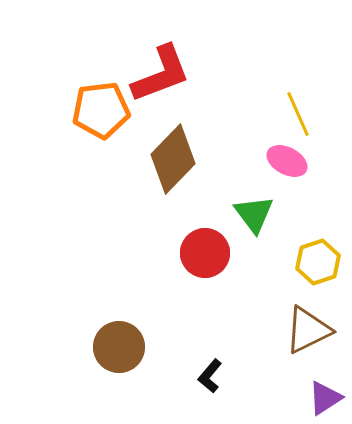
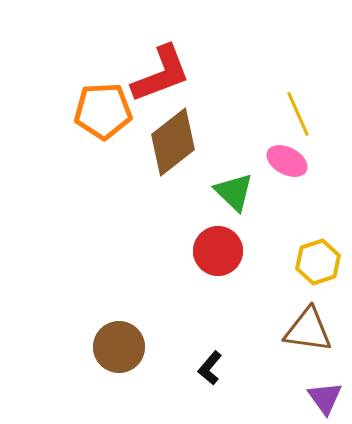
orange pentagon: moved 2 px right, 1 px down; rotated 4 degrees clockwise
brown diamond: moved 17 px up; rotated 8 degrees clockwise
green triangle: moved 20 px left, 22 px up; rotated 9 degrees counterclockwise
red circle: moved 13 px right, 2 px up
brown triangle: rotated 34 degrees clockwise
black L-shape: moved 8 px up
purple triangle: rotated 33 degrees counterclockwise
